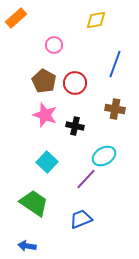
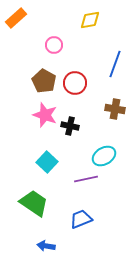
yellow diamond: moved 6 px left
black cross: moved 5 px left
purple line: rotated 35 degrees clockwise
blue arrow: moved 19 px right
